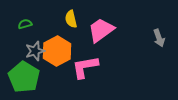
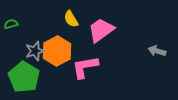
yellow semicircle: rotated 18 degrees counterclockwise
green semicircle: moved 14 px left
gray arrow: moved 2 px left, 13 px down; rotated 126 degrees clockwise
